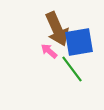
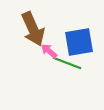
brown arrow: moved 24 px left
green line: moved 5 px left, 6 px up; rotated 32 degrees counterclockwise
